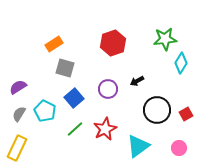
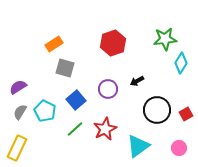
blue square: moved 2 px right, 2 px down
gray semicircle: moved 1 px right, 2 px up
